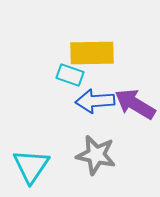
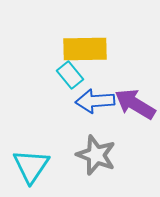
yellow rectangle: moved 7 px left, 4 px up
cyan rectangle: rotated 32 degrees clockwise
gray star: rotated 9 degrees clockwise
